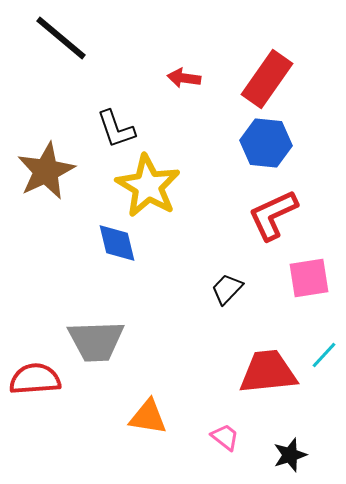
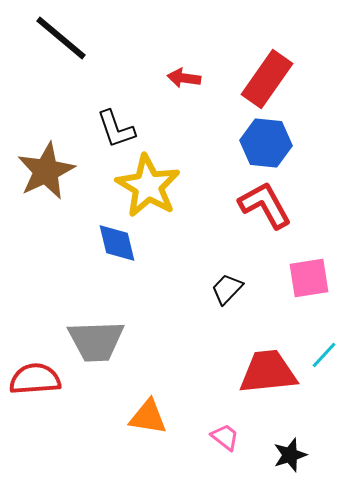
red L-shape: moved 8 px left, 10 px up; rotated 86 degrees clockwise
